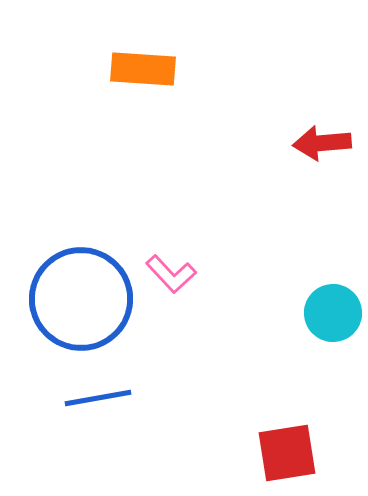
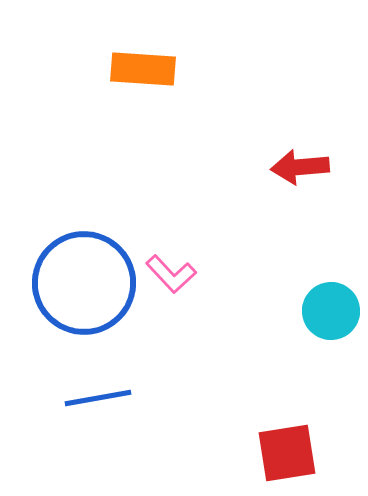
red arrow: moved 22 px left, 24 px down
blue circle: moved 3 px right, 16 px up
cyan circle: moved 2 px left, 2 px up
